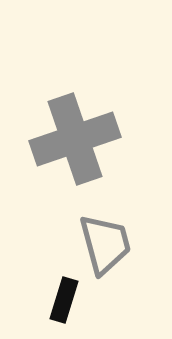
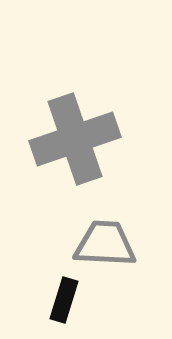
gray trapezoid: rotated 72 degrees counterclockwise
